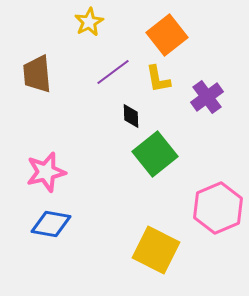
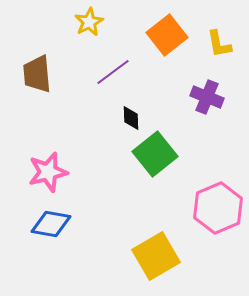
yellow L-shape: moved 61 px right, 35 px up
purple cross: rotated 32 degrees counterclockwise
black diamond: moved 2 px down
pink star: moved 2 px right
yellow square: moved 6 px down; rotated 33 degrees clockwise
